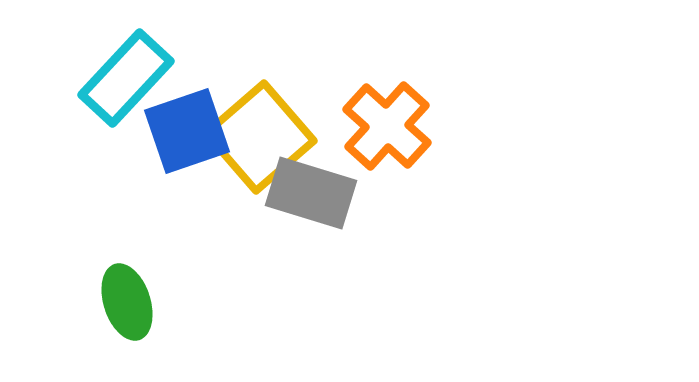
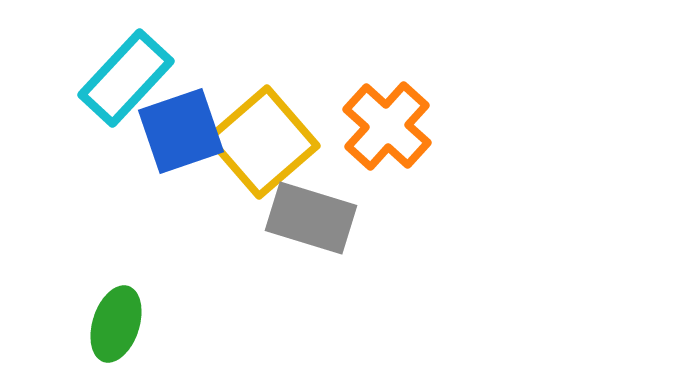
blue square: moved 6 px left
yellow square: moved 3 px right, 5 px down
gray rectangle: moved 25 px down
green ellipse: moved 11 px left, 22 px down; rotated 36 degrees clockwise
